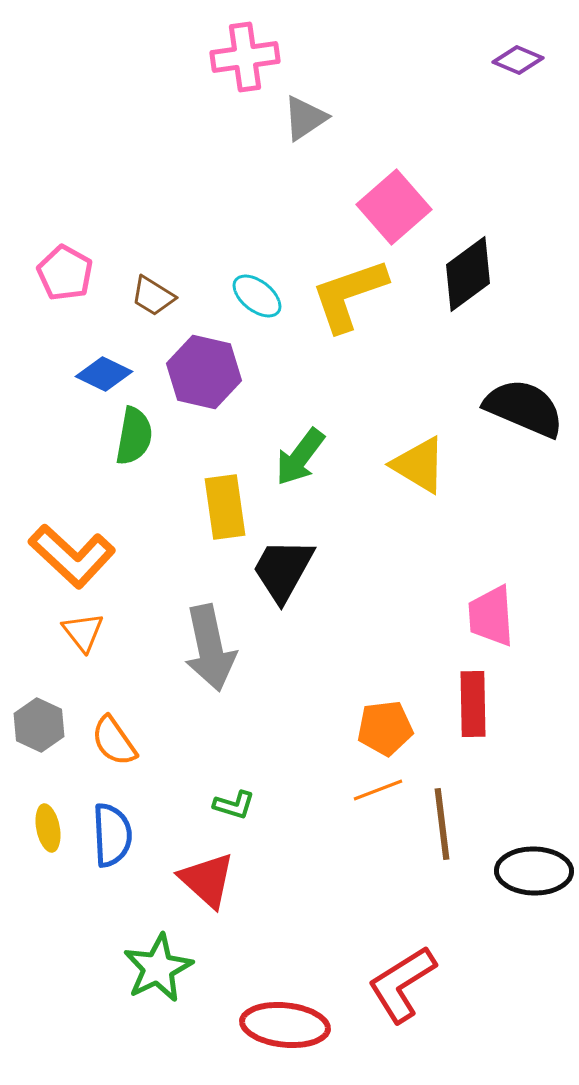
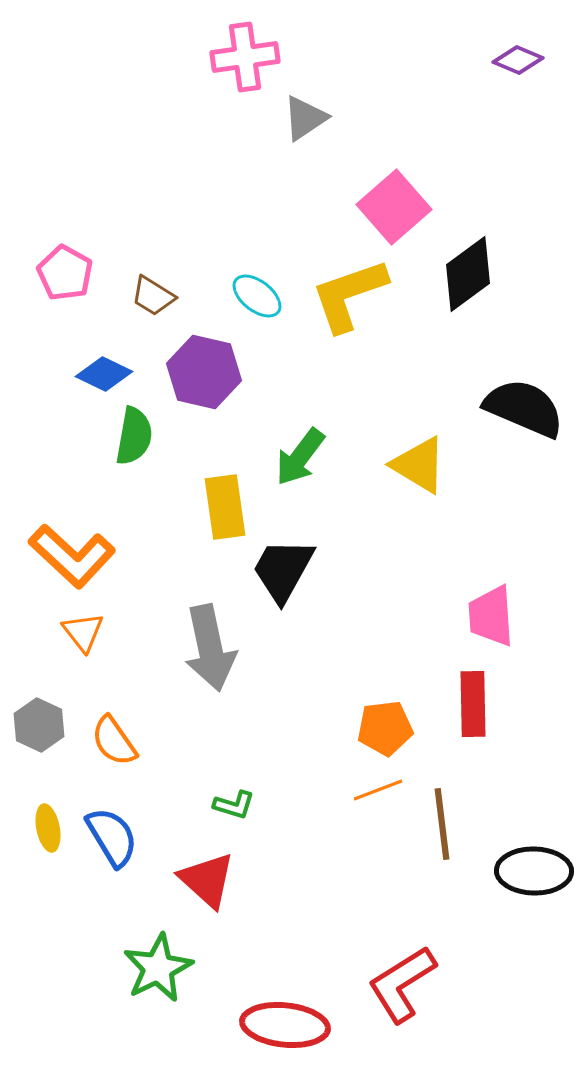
blue semicircle: moved 2 px down; rotated 28 degrees counterclockwise
